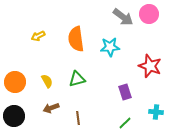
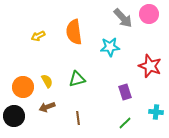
gray arrow: moved 1 px down; rotated 10 degrees clockwise
orange semicircle: moved 2 px left, 7 px up
orange circle: moved 8 px right, 5 px down
brown arrow: moved 4 px left, 1 px up
